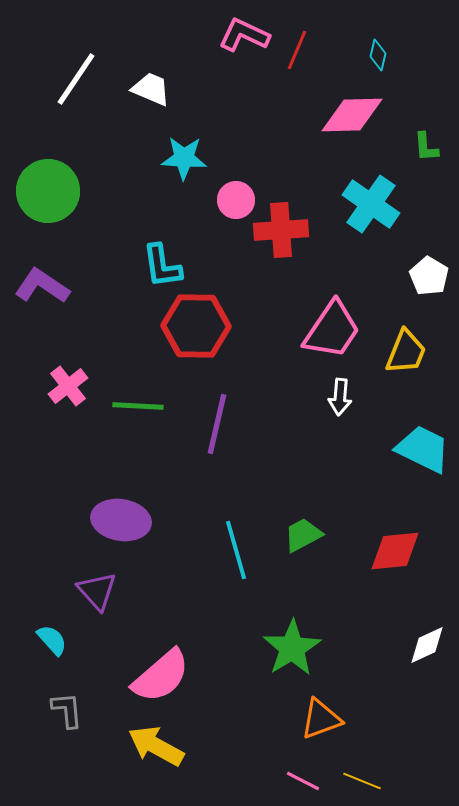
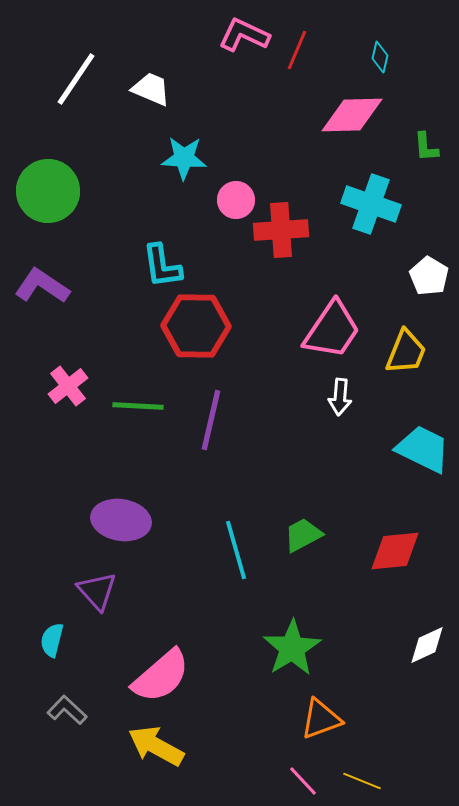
cyan diamond: moved 2 px right, 2 px down
cyan cross: rotated 16 degrees counterclockwise
purple line: moved 6 px left, 4 px up
cyan semicircle: rotated 124 degrees counterclockwise
gray L-shape: rotated 42 degrees counterclockwise
pink line: rotated 20 degrees clockwise
